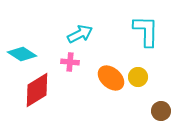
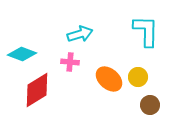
cyan arrow: rotated 10 degrees clockwise
cyan diamond: rotated 12 degrees counterclockwise
orange ellipse: moved 2 px left, 1 px down
brown circle: moved 11 px left, 6 px up
